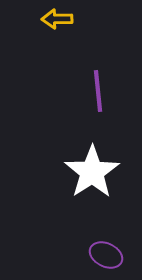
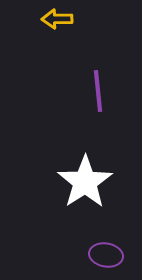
white star: moved 7 px left, 10 px down
purple ellipse: rotated 16 degrees counterclockwise
